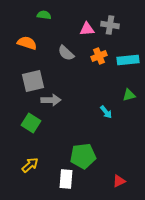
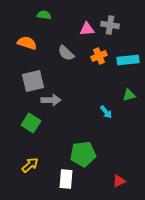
green pentagon: moved 2 px up
